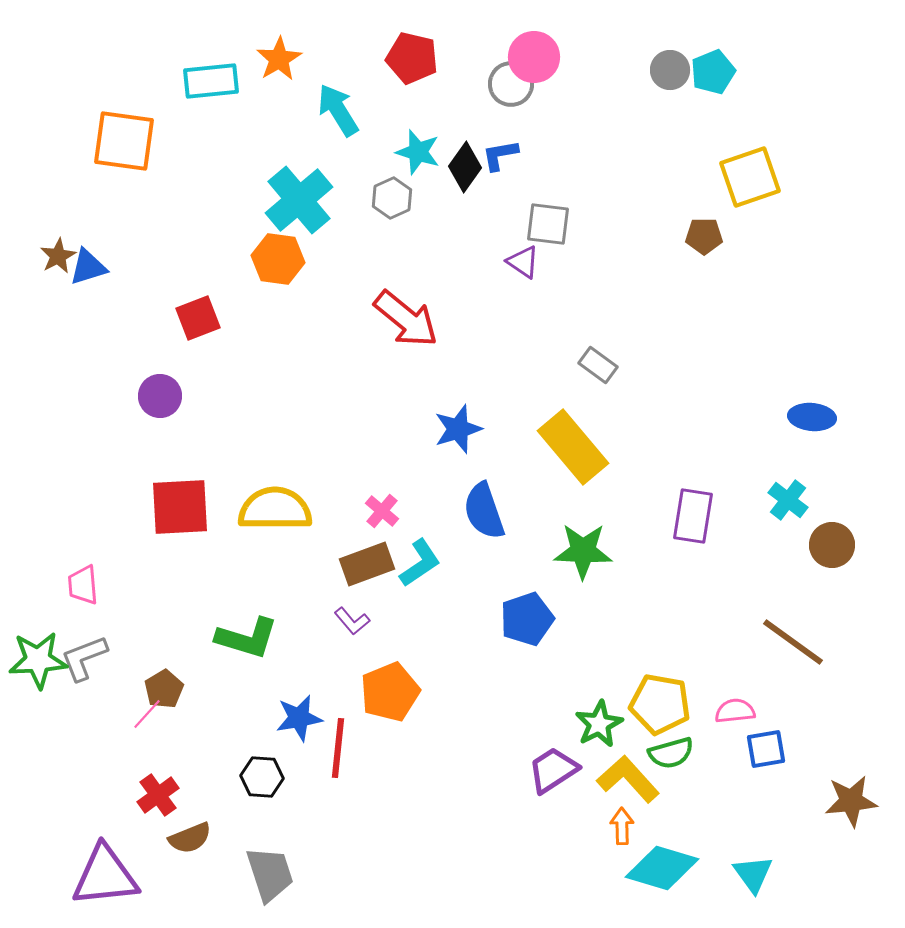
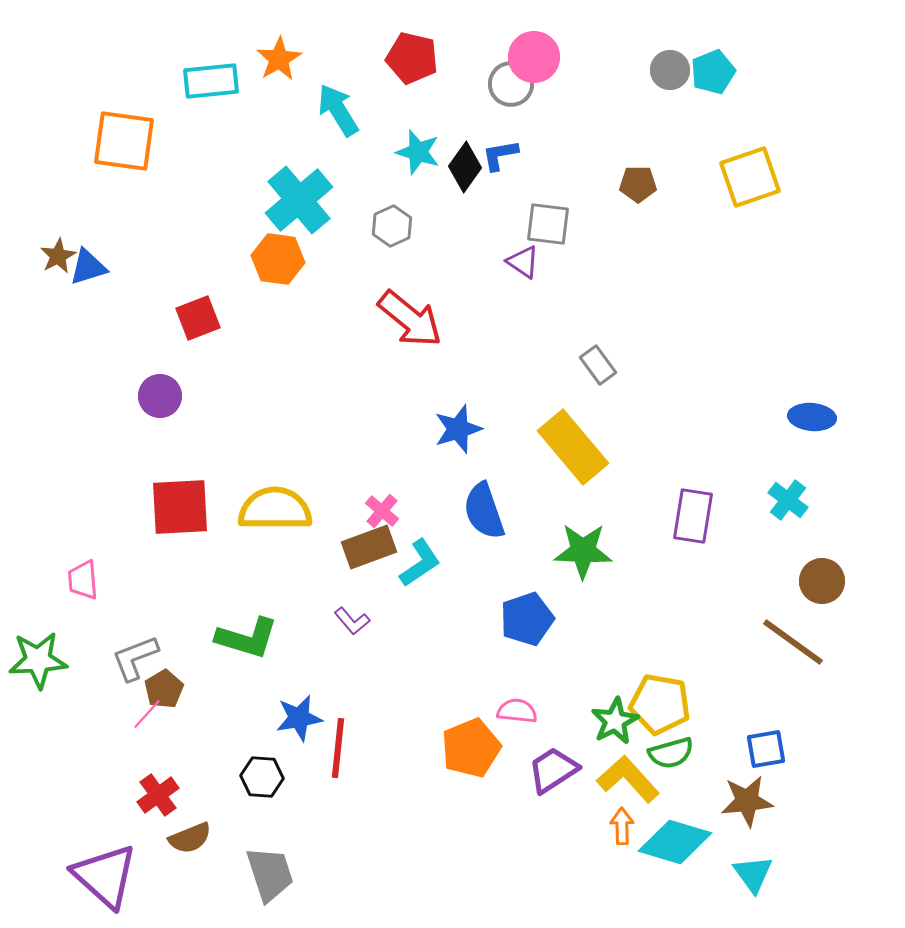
gray hexagon at (392, 198): moved 28 px down
brown pentagon at (704, 236): moved 66 px left, 52 px up
red arrow at (406, 319): moved 4 px right
gray rectangle at (598, 365): rotated 18 degrees clockwise
brown circle at (832, 545): moved 10 px left, 36 px down
brown rectangle at (367, 564): moved 2 px right, 17 px up
pink trapezoid at (83, 585): moved 5 px up
gray L-shape at (84, 658): moved 51 px right
orange pentagon at (390, 692): moved 81 px right, 56 px down
pink semicircle at (735, 711): moved 218 px left; rotated 12 degrees clockwise
green star at (599, 724): moved 16 px right, 3 px up
brown star at (851, 801): moved 104 px left
cyan diamond at (662, 868): moved 13 px right, 26 px up
purple triangle at (105, 876): rotated 48 degrees clockwise
